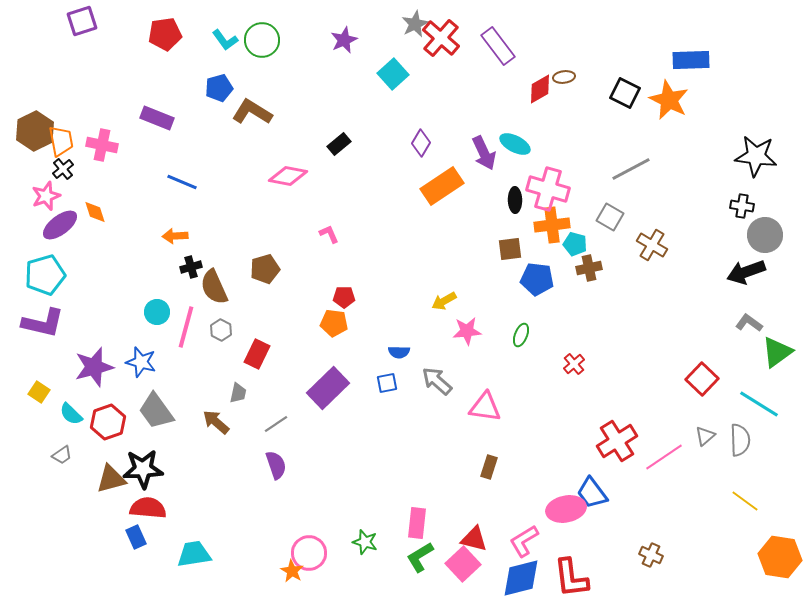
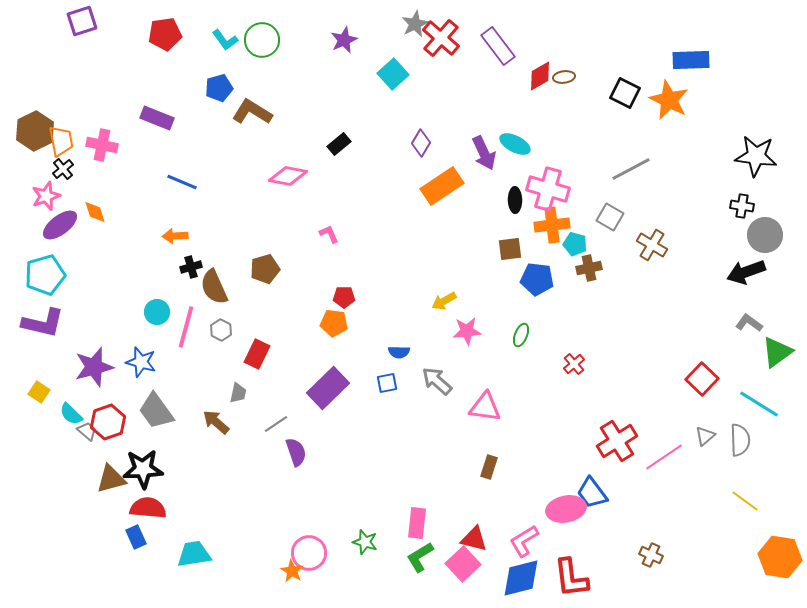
red diamond at (540, 89): moved 13 px up
gray trapezoid at (62, 455): moved 25 px right, 24 px up; rotated 105 degrees counterclockwise
purple semicircle at (276, 465): moved 20 px right, 13 px up
